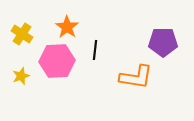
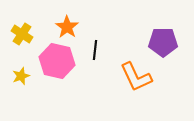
pink hexagon: rotated 16 degrees clockwise
orange L-shape: rotated 56 degrees clockwise
